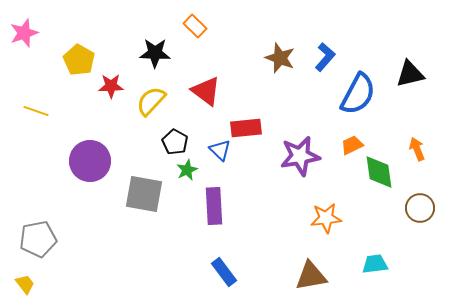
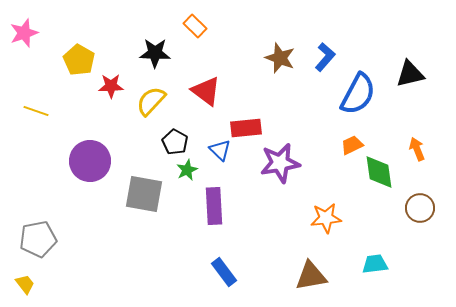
purple star: moved 20 px left, 7 px down
